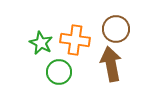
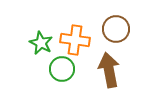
brown arrow: moved 2 px left, 6 px down
green circle: moved 3 px right, 3 px up
